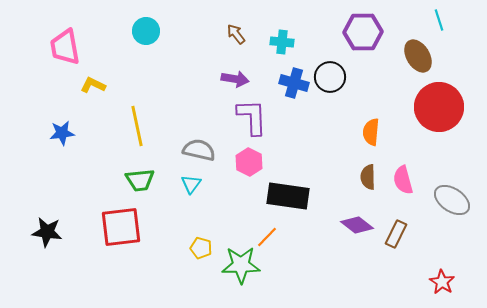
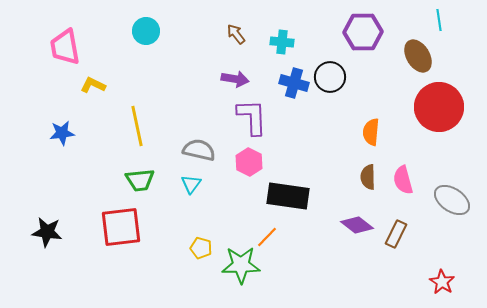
cyan line: rotated 10 degrees clockwise
